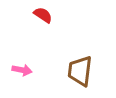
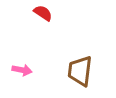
red semicircle: moved 2 px up
